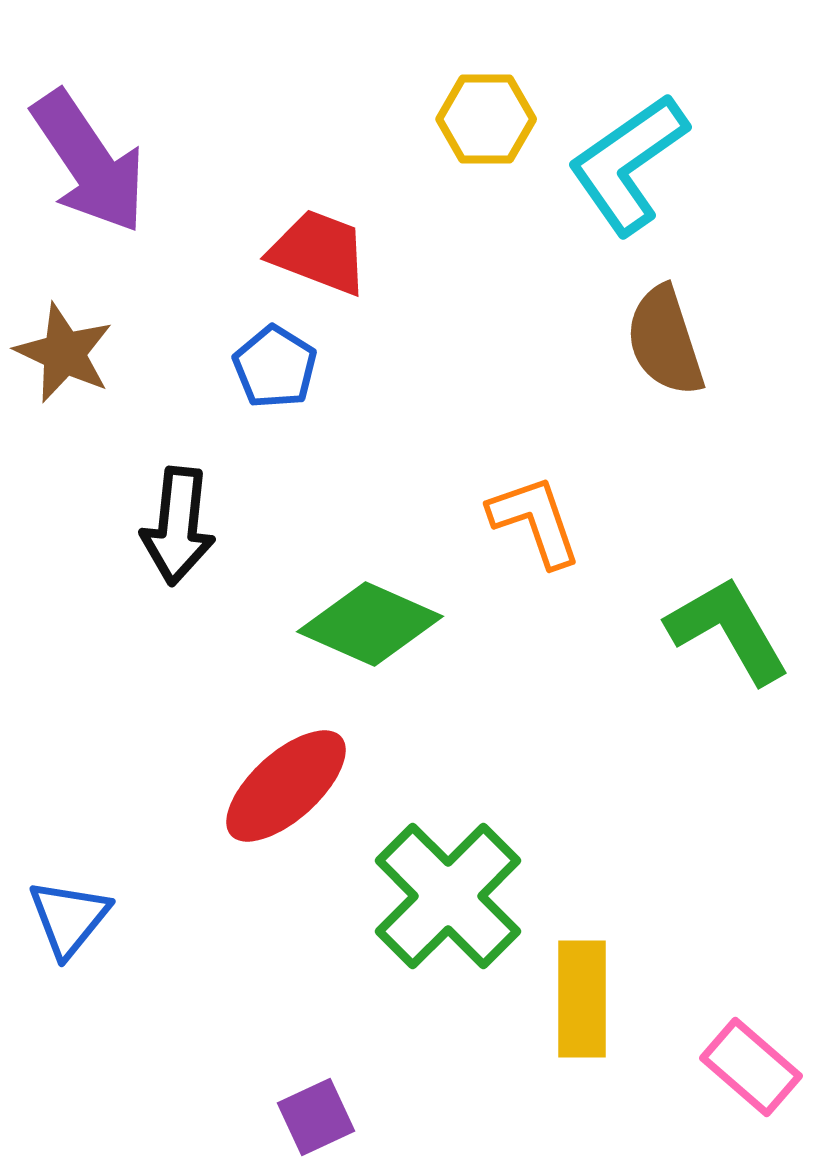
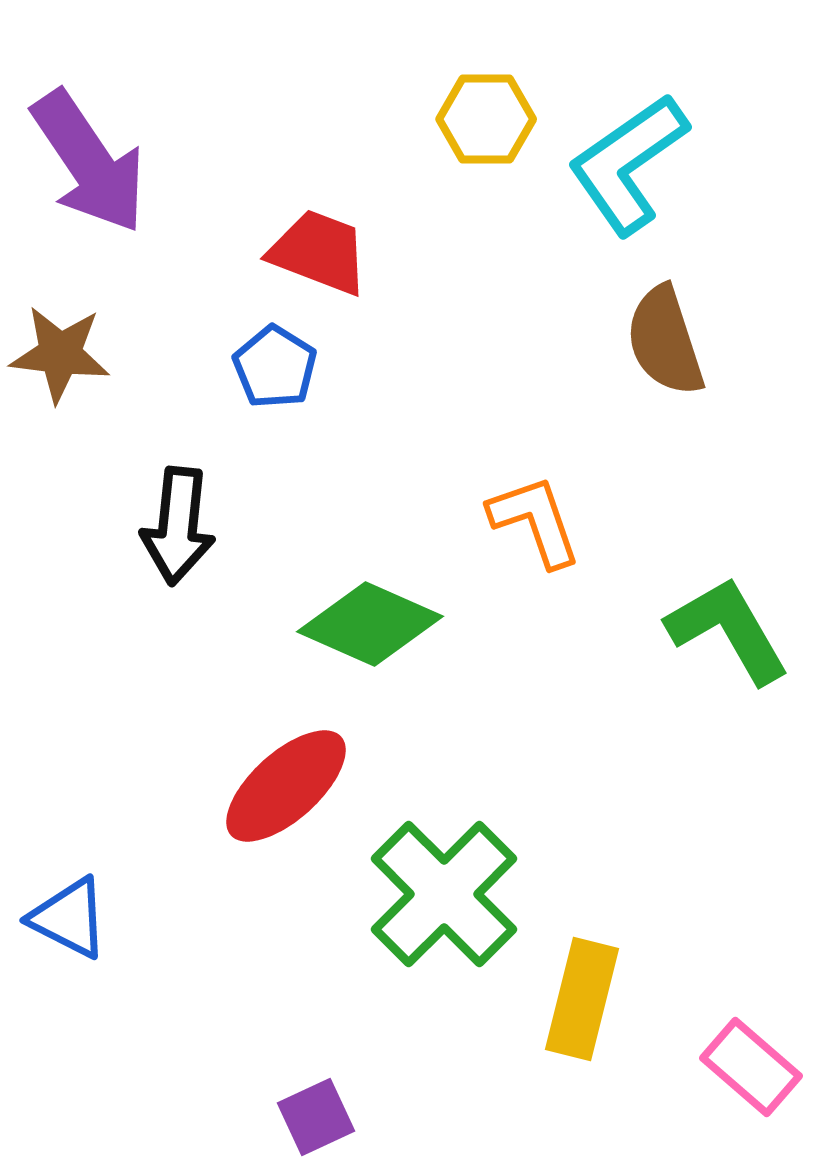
brown star: moved 4 px left, 1 px down; rotated 18 degrees counterclockwise
green cross: moved 4 px left, 2 px up
blue triangle: rotated 42 degrees counterclockwise
yellow rectangle: rotated 14 degrees clockwise
